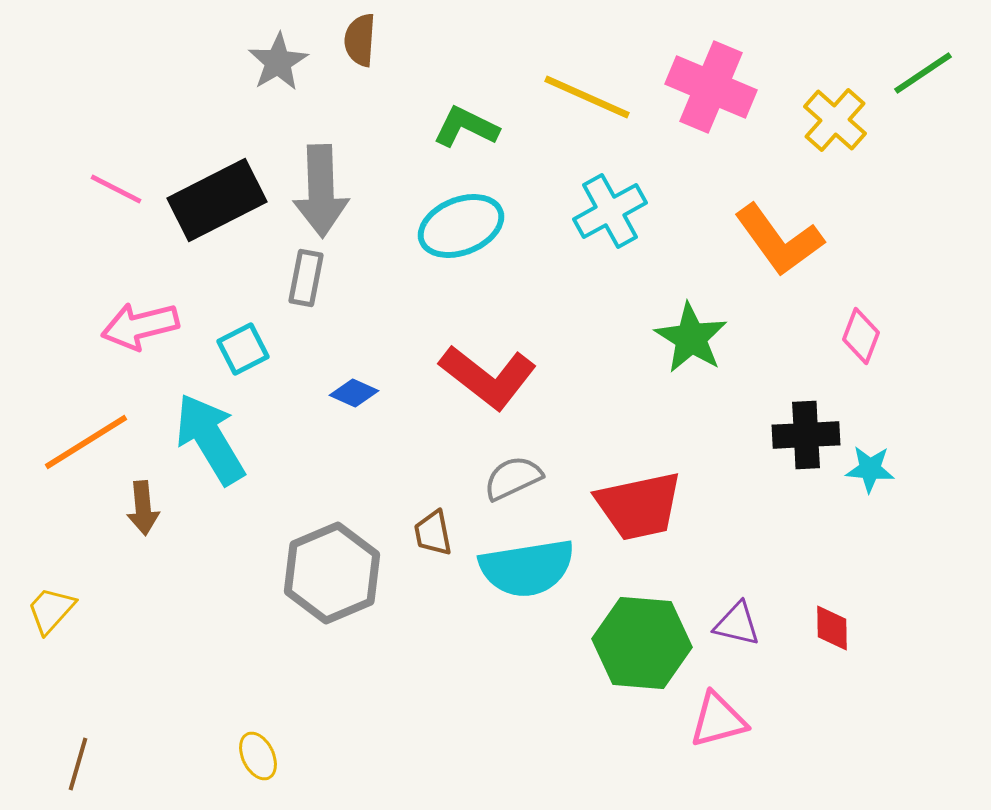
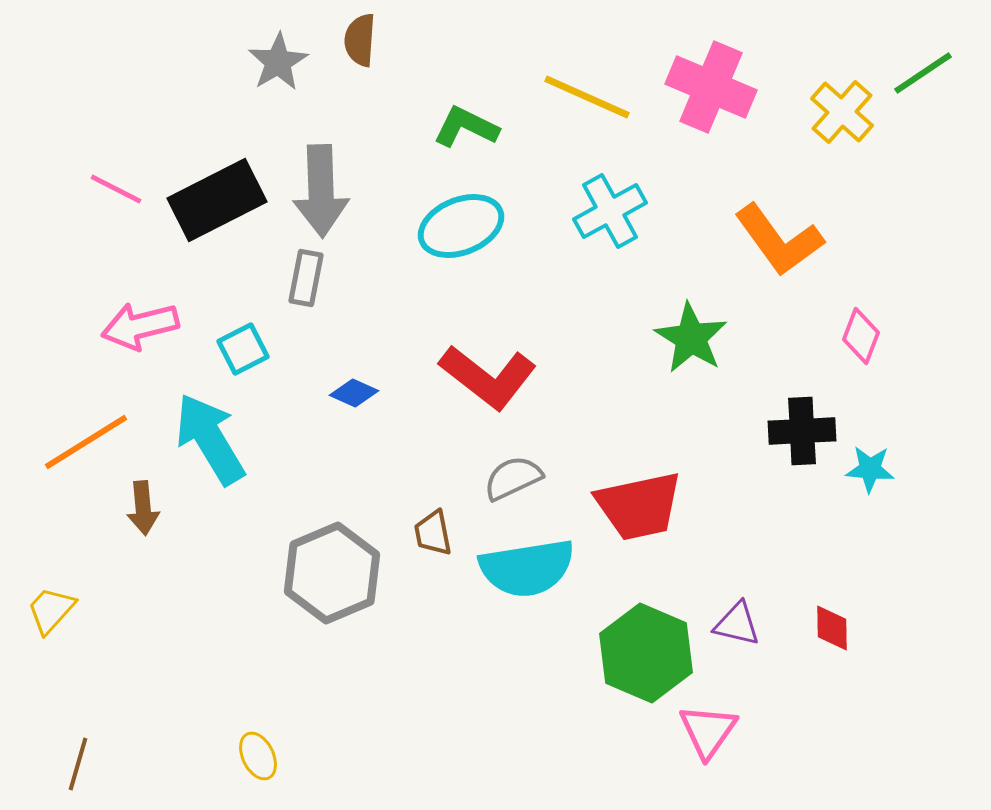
yellow cross: moved 7 px right, 8 px up
black cross: moved 4 px left, 4 px up
green hexagon: moved 4 px right, 10 px down; rotated 18 degrees clockwise
pink triangle: moved 10 px left, 11 px down; rotated 40 degrees counterclockwise
